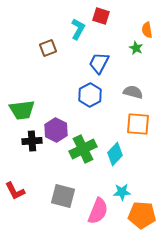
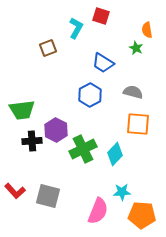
cyan L-shape: moved 2 px left, 1 px up
blue trapezoid: moved 4 px right; rotated 85 degrees counterclockwise
red L-shape: rotated 15 degrees counterclockwise
gray square: moved 15 px left
